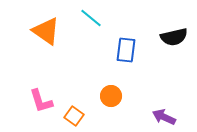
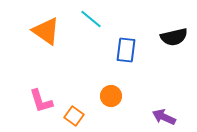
cyan line: moved 1 px down
